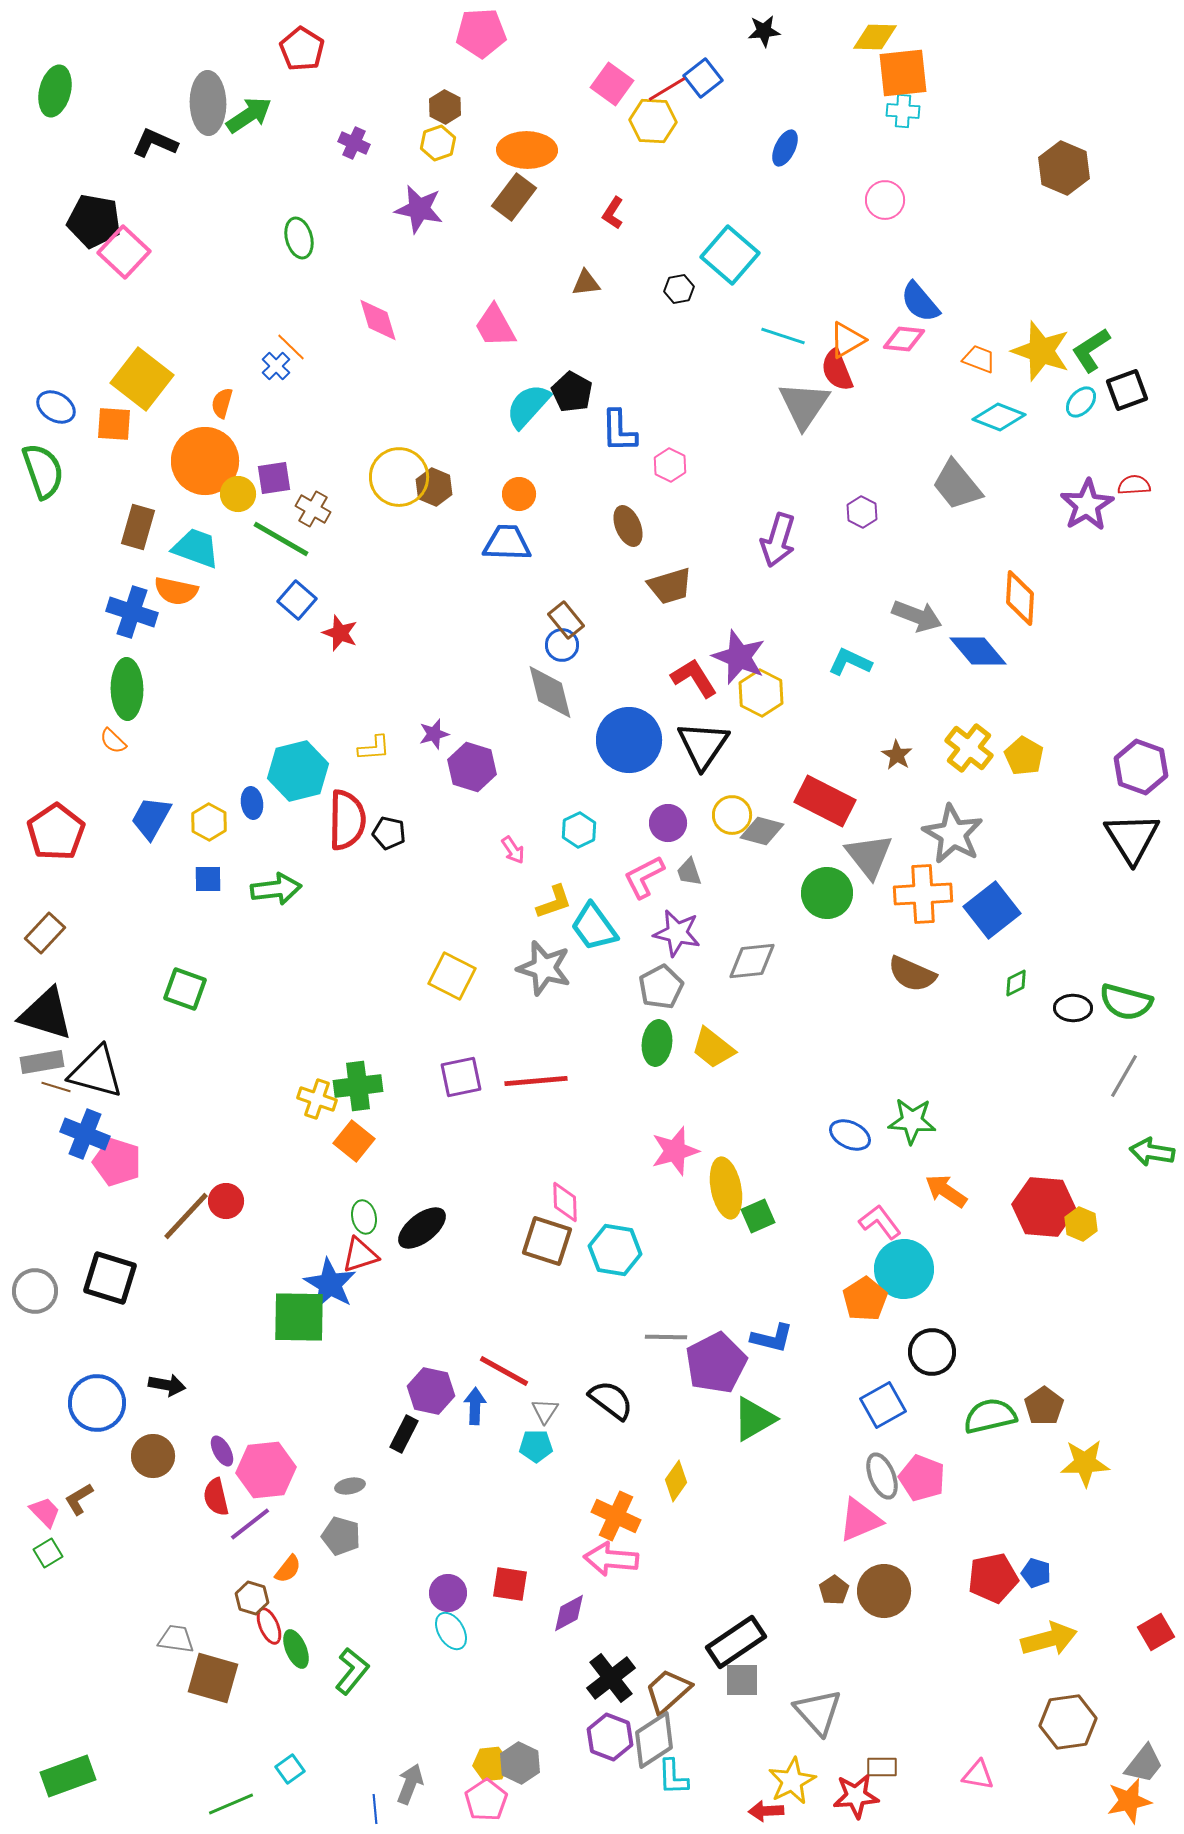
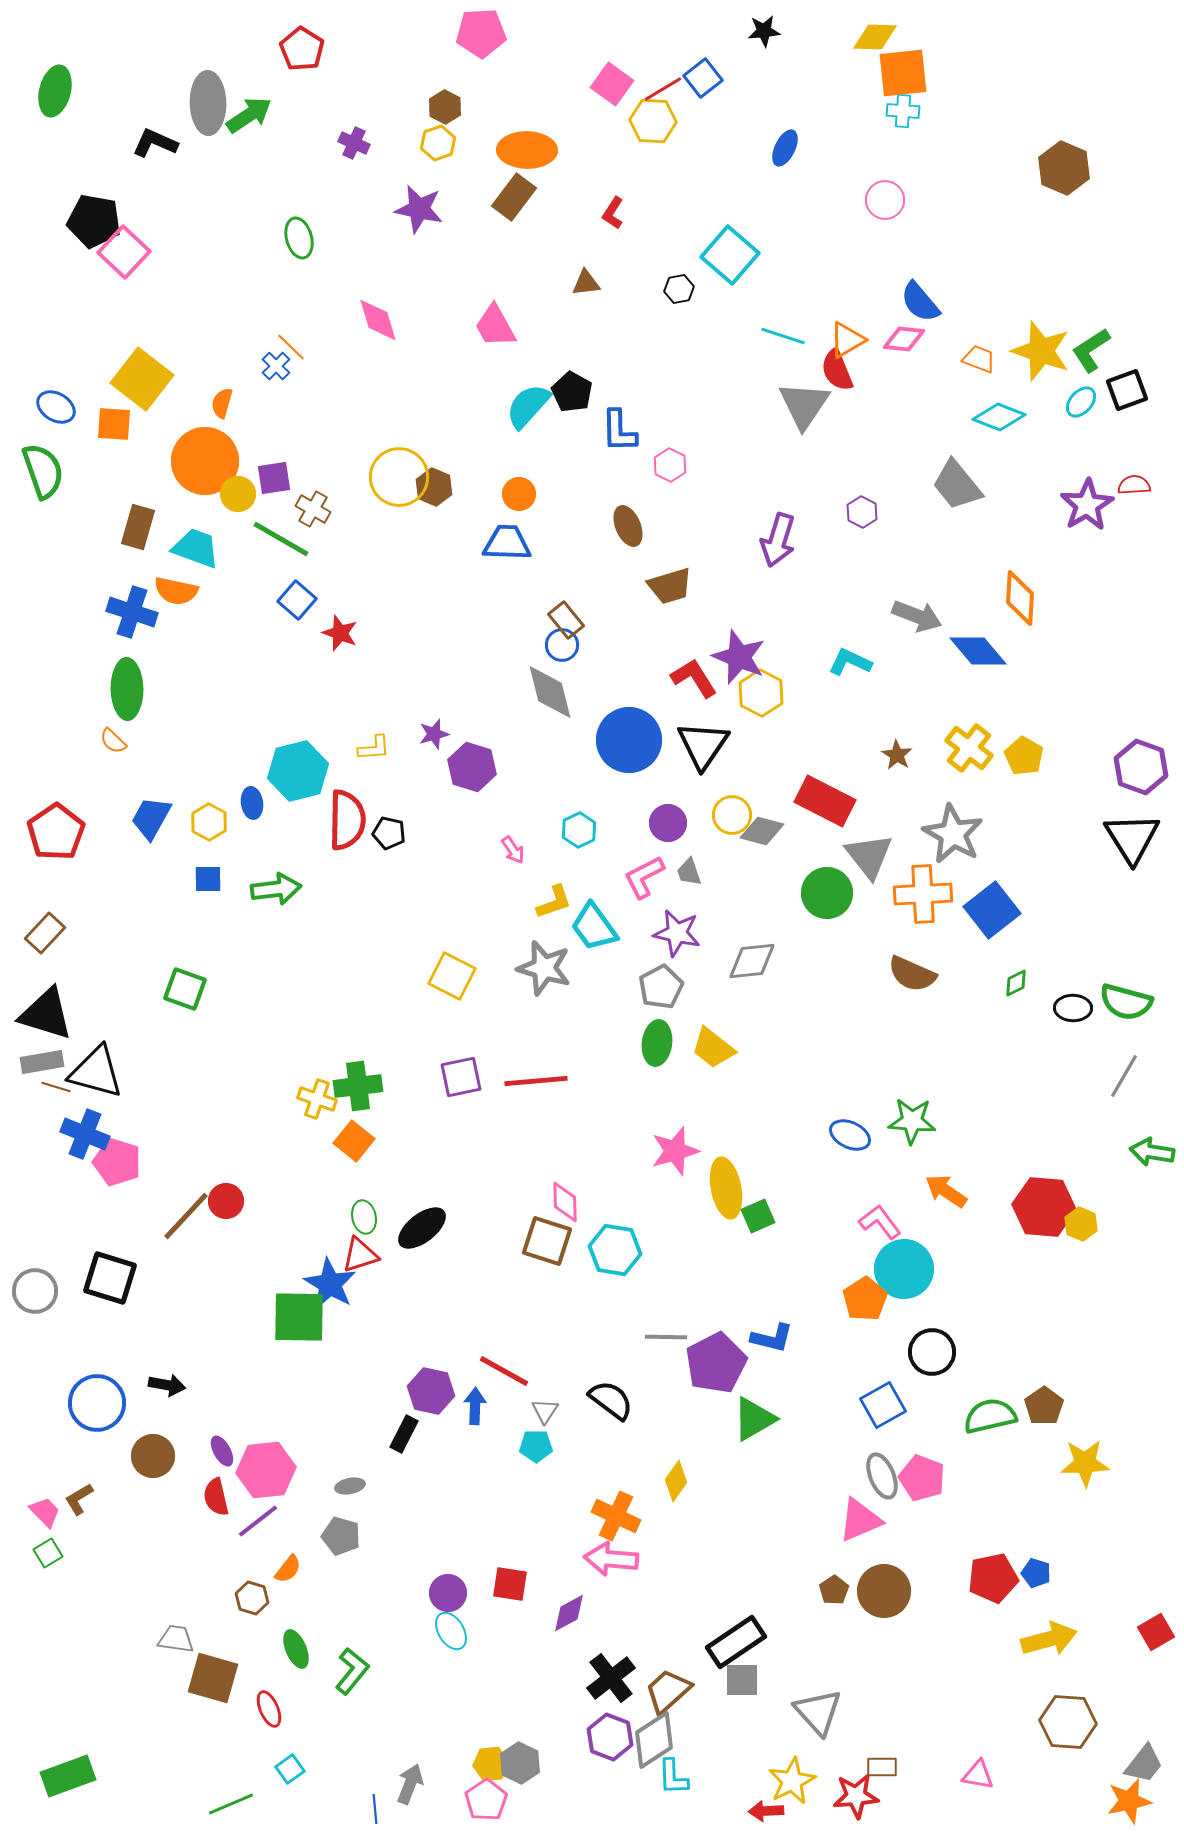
red line at (667, 89): moved 4 px left
purple line at (250, 1524): moved 8 px right, 3 px up
red ellipse at (269, 1626): moved 83 px down
brown hexagon at (1068, 1722): rotated 12 degrees clockwise
